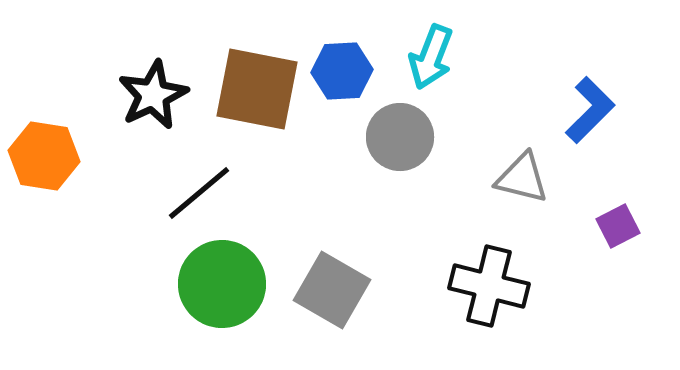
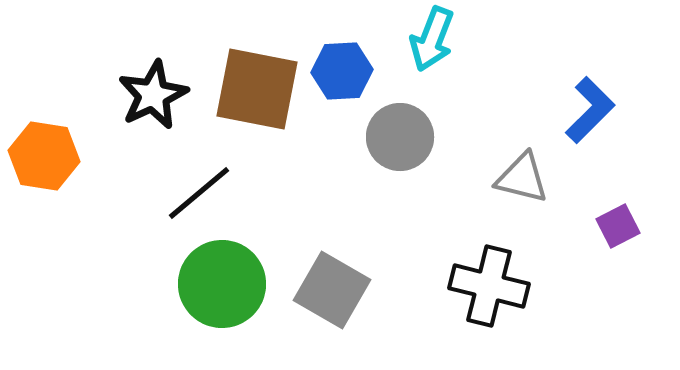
cyan arrow: moved 1 px right, 18 px up
